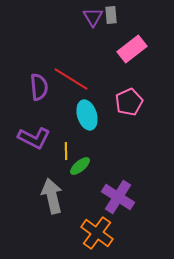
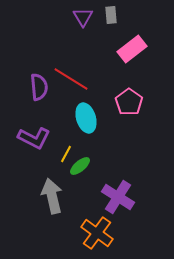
purple triangle: moved 10 px left
pink pentagon: rotated 12 degrees counterclockwise
cyan ellipse: moved 1 px left, 3 px down
yellow line: moved 3 px down; rotated 30 degrees clockwise
